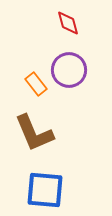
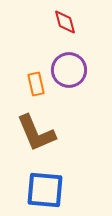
red diamond: moved 3 px left, 1 px up
orange rectangle: rotated 25 degrees clockwise
brown L-shape: moved 2 px right
